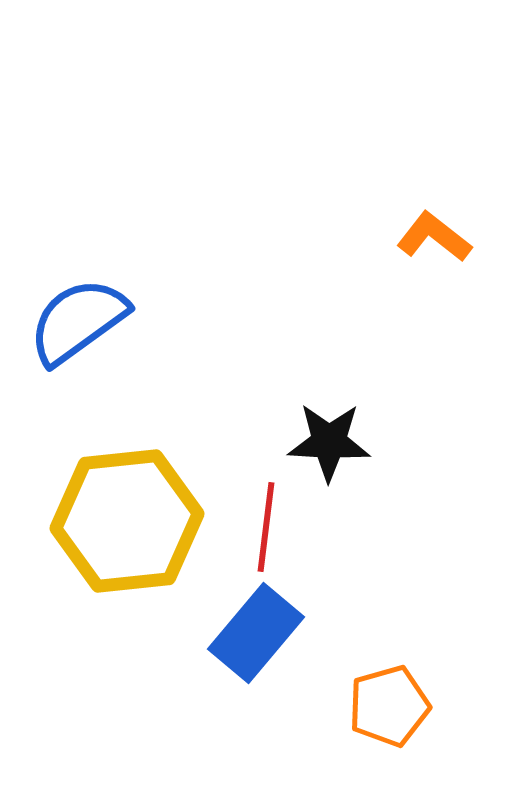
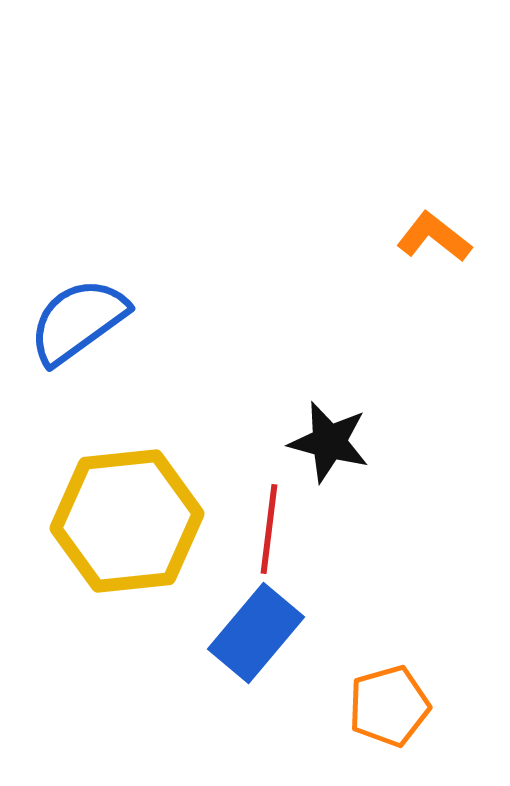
black star: rotated 12 degrees clockwise
red line: moved 3 px right, 2 px down
